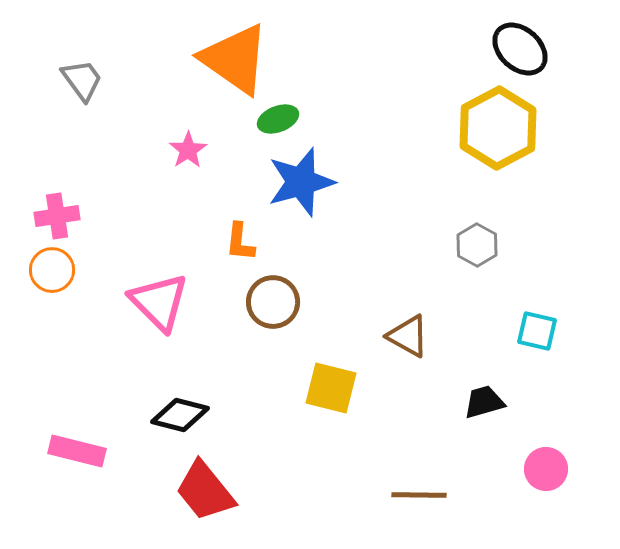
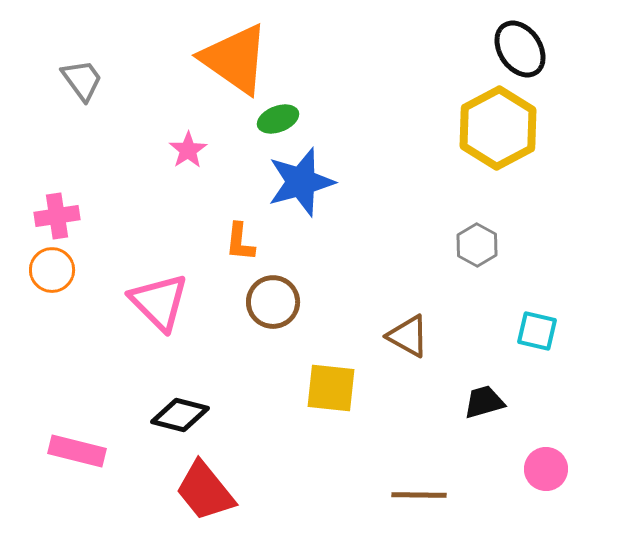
black ellipse: rotated 14 degrees clockwise
yellow square: rotated 8 degrees counterclockwise
